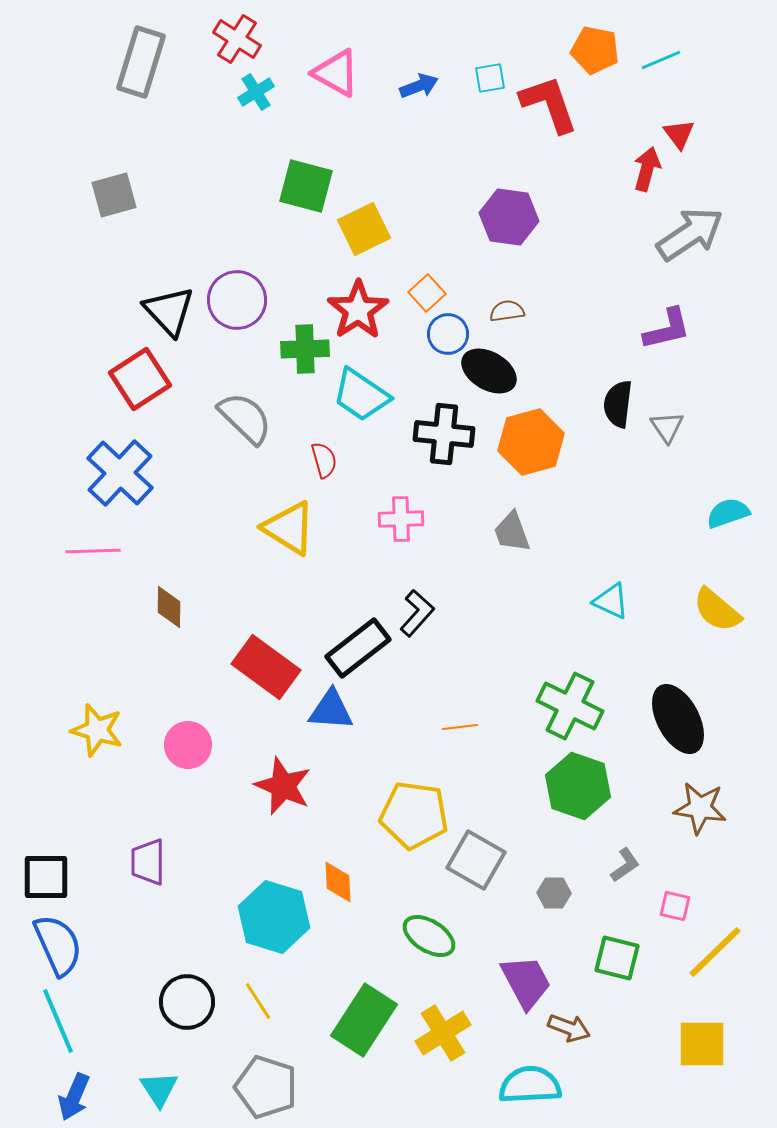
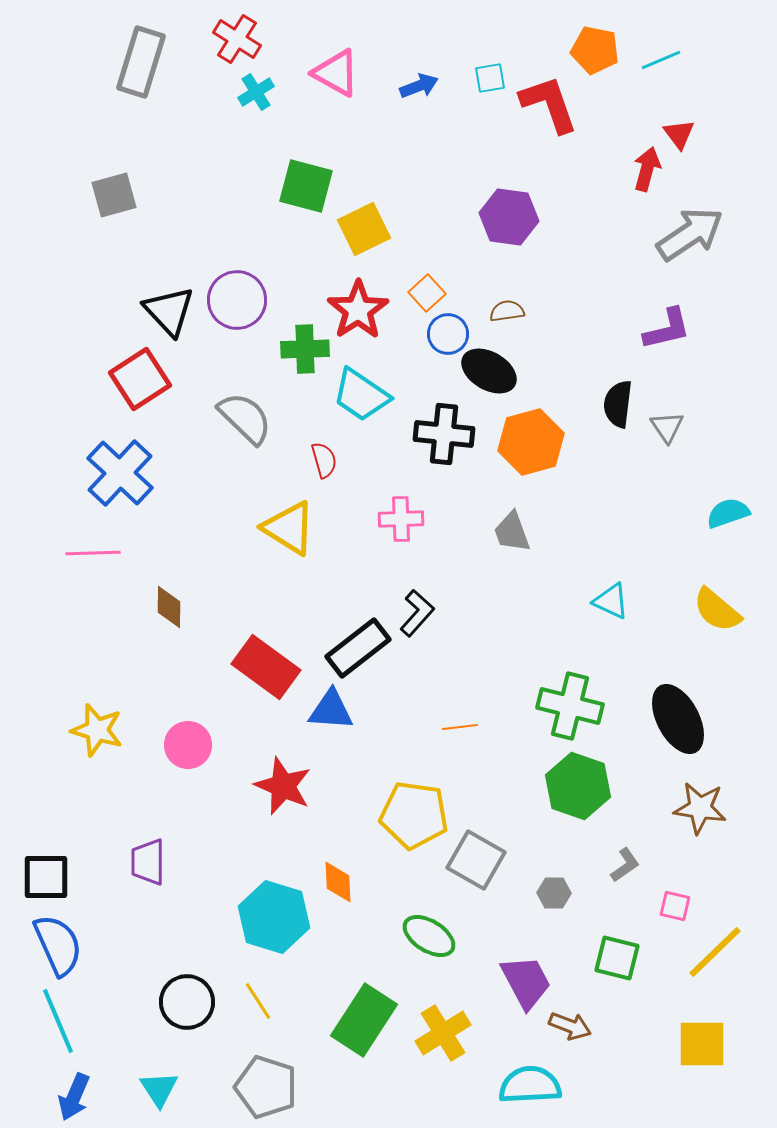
pink line at (93, 551): moved 2 px down
green cross at (570, 706): rotated 12 degrees counterclockwise
brown arrow at (569, 1028): moved 1 px right, 2 px up
